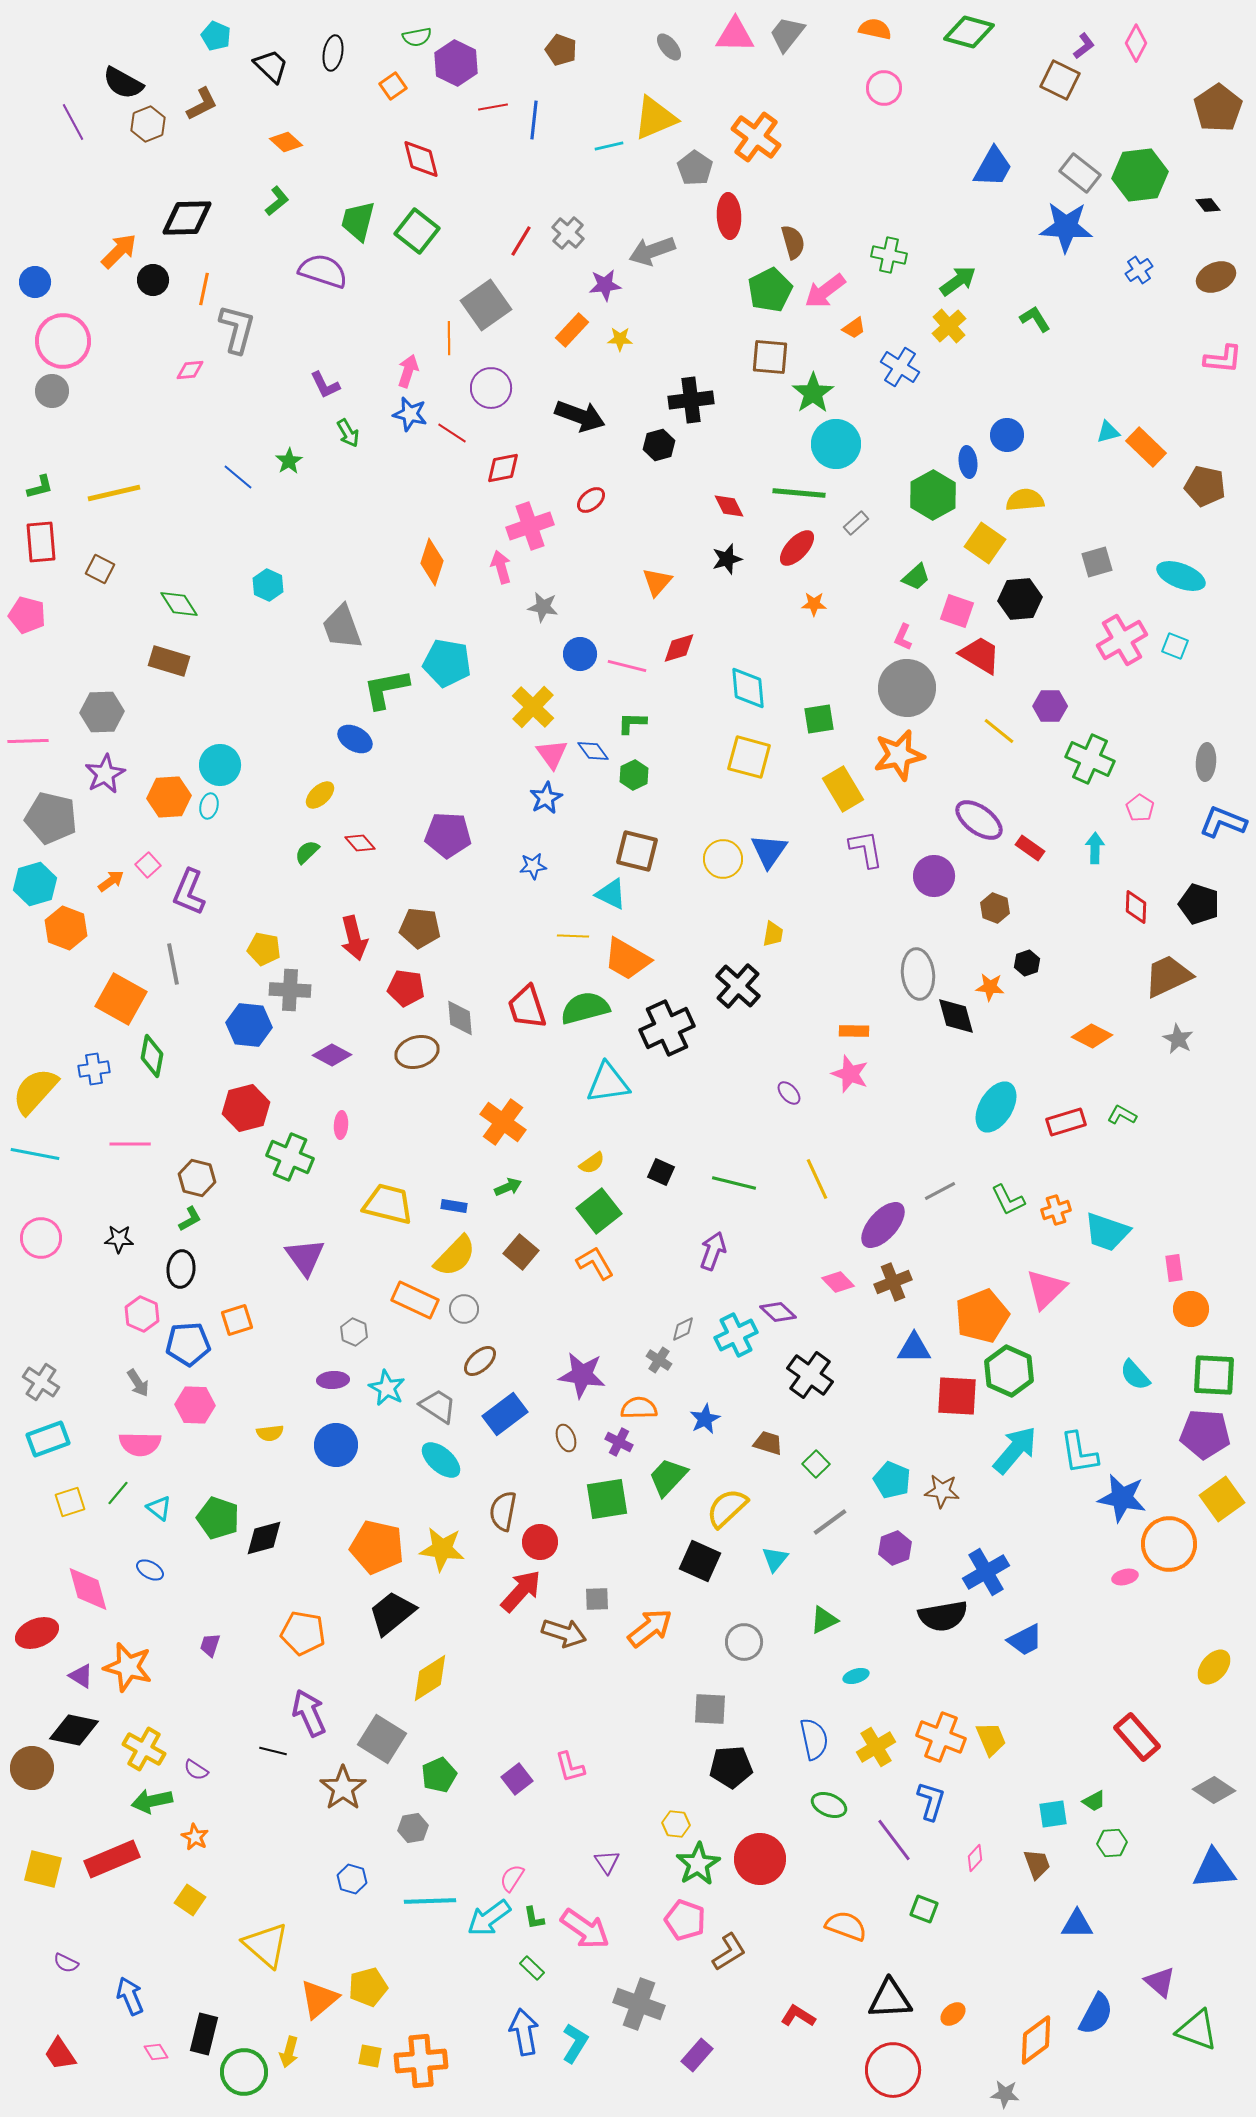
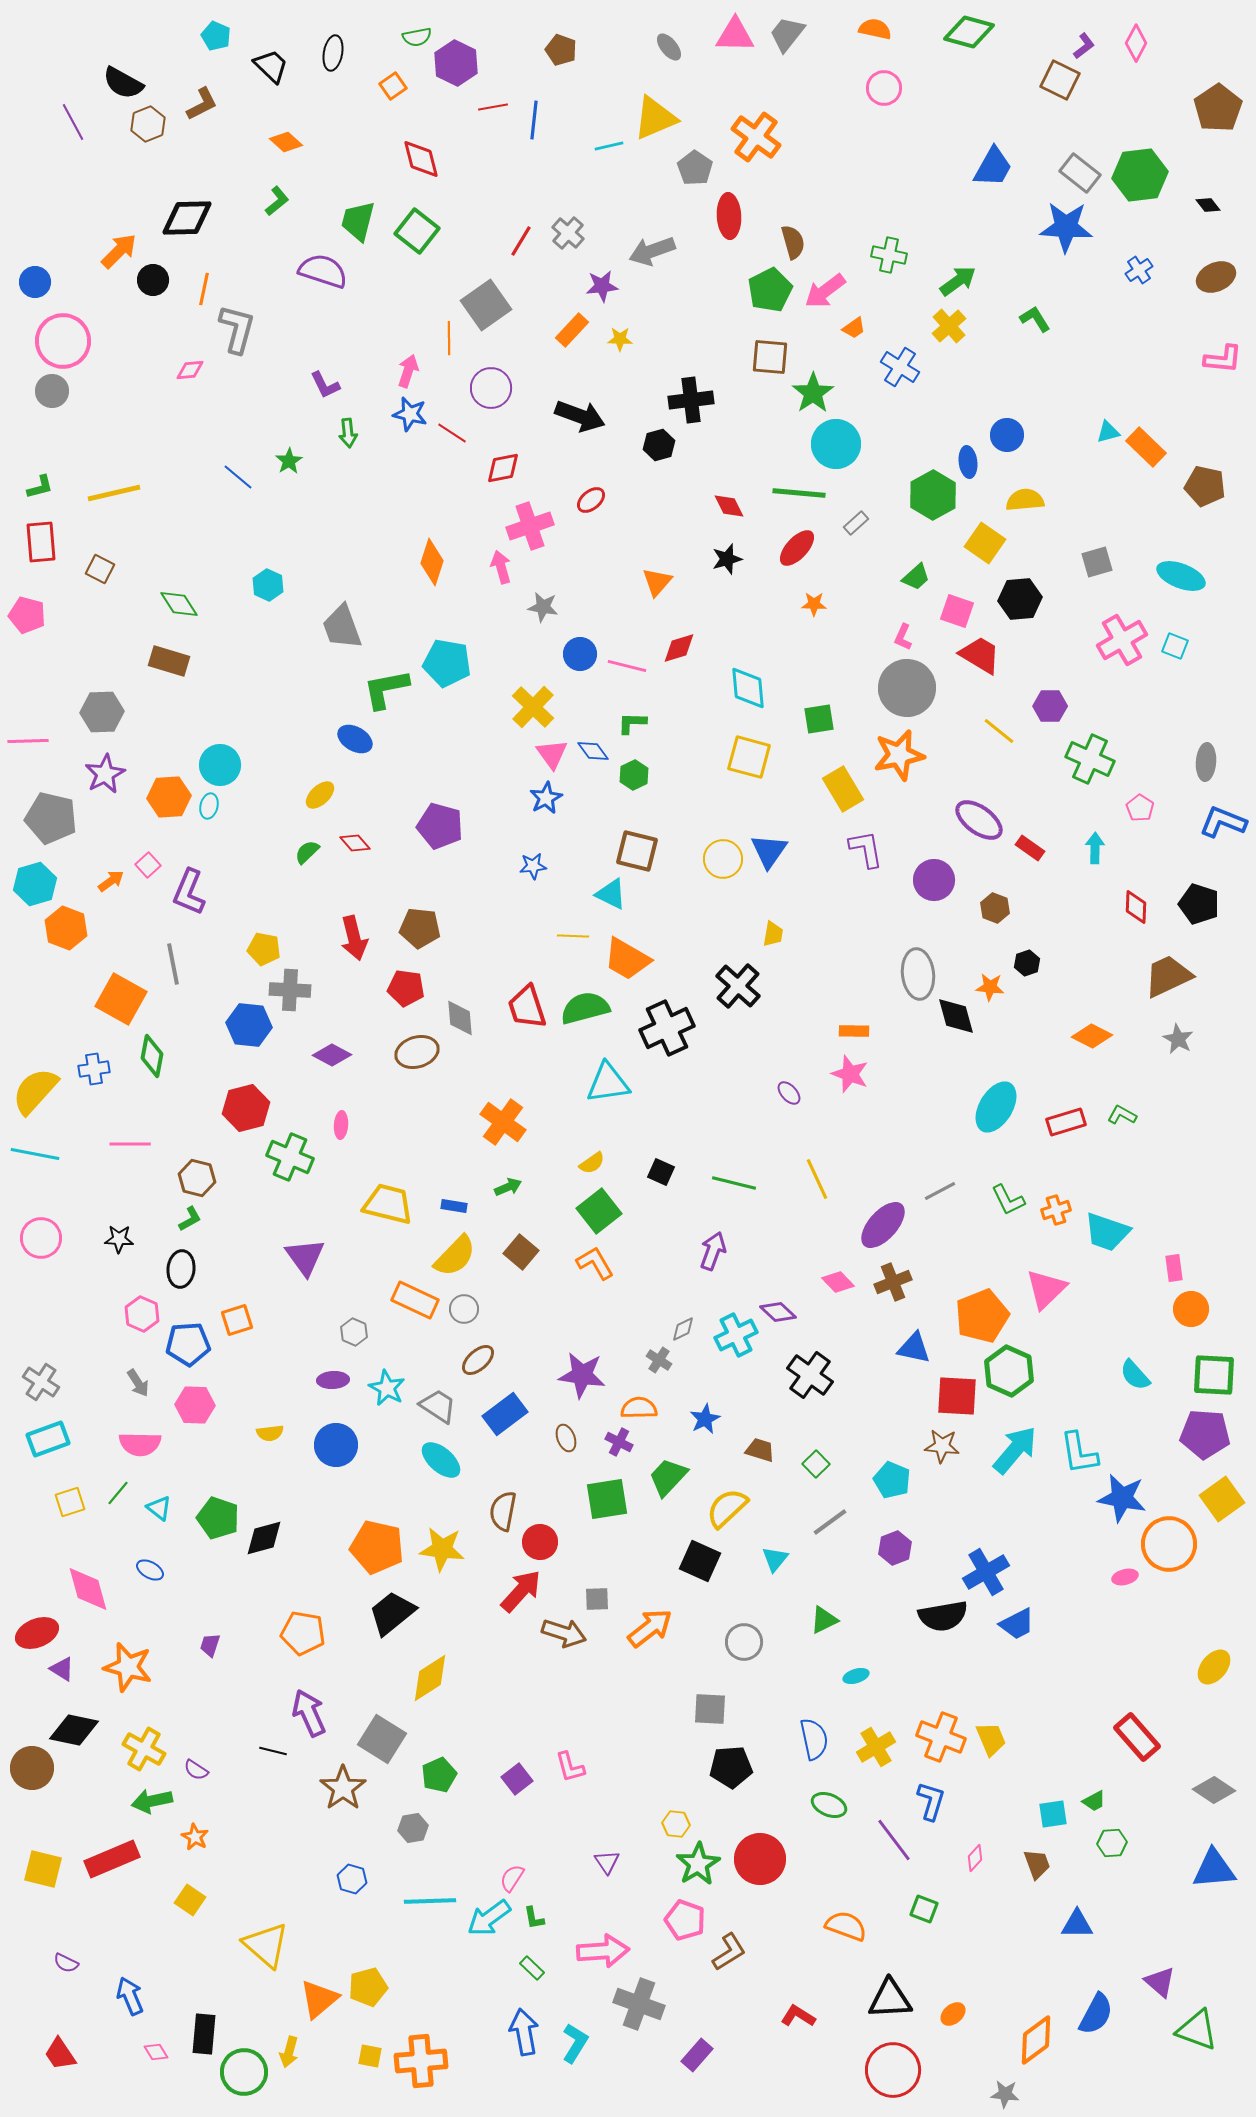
purple star at (605, 285): moved 3 px left, 1 px down
green arrow at (348, 433): rotated 24 degrees clockwise
purple pentagon at (448, 835): moved 8 px left, 9 px up; rotated 12 degrees clockwise
red diamond at (360, 843): moved 5 px left
purple circle at (934, 876): moved 4 px down
blue triangle at (914, 1348): rotated 12 degrees clockwise
brown ellipse at (480, 1361): moved 2 px left, 1 px up
brown trapezoid at (768, 1443): moved 8 px left, 7 px down
brown star at (942, 1491): moved 45 px up
blue trapezoid at (1025, 1640): moved 8 px left, 16 px up
purple triangle at (81, 1676): moved 19 px left, 7 px up
pink arrow at (585, 1929): moved 18 px right, 22 px down; rotated 39 degrees counterclockwise
black rectangle at (204, 2034): rotated 9 degrees counterclockwise
